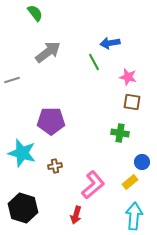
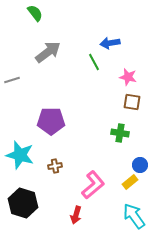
cyan star: moved 2 px left, 2 px down
blue circle: moved 2 px left, 3 px down
black hexagon: moved 5 px up
cyan arrow: rotated 40 degrees counterclockwise
